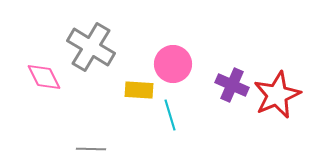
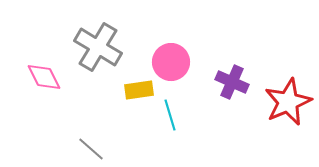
gray cross: moved 7 px right
pink circle: moved 2 px left, 2 px up
purple cross: moved 3 px up
yellow rectangle: rotated 12 degrees counterclockwise
red star: moved 11 px right, 7 px down
gray line: rotated 40 degrees clockwise
